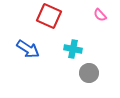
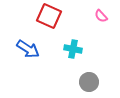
pink semicircle: moved 1 px right, 1 px down
gray circle: moved 9 px down
